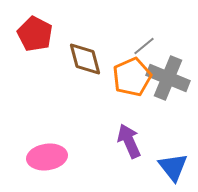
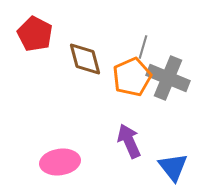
gray line: moved 1 px left, 1 px down; rotated 35 degrees counterclockwise
pink ellipse: moved 13 px right, 5 px down
